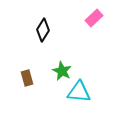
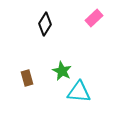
black diamond: moved 2 px right, 6 px up
